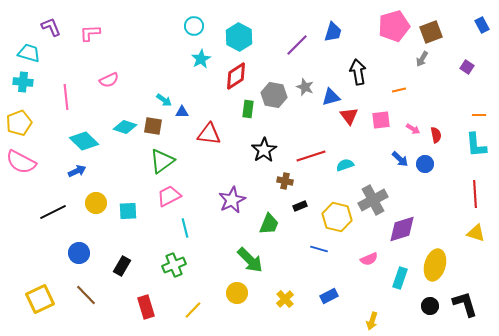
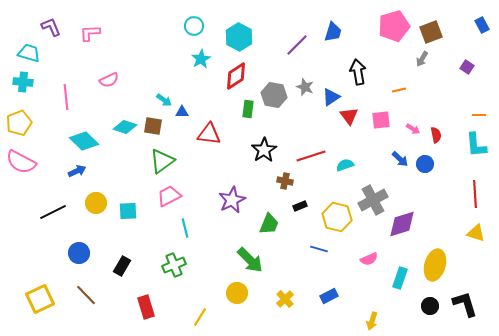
blue triangle at (331, 97): rotated 18 degrees counterclockwise
purple diamond at (402, 229): moved 5 px up
yellow line at (193, 310): moved 7 px right, 7 px down; rotated 12 degrees counterclockwise
